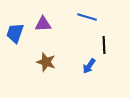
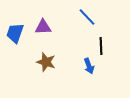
blue line: rotated 30 degrees clockwise
purple triangle: moved 3 px down
black line: moved 3 px left, 1 px down
blue arrow: rotated 56 degrees counterclockwise
